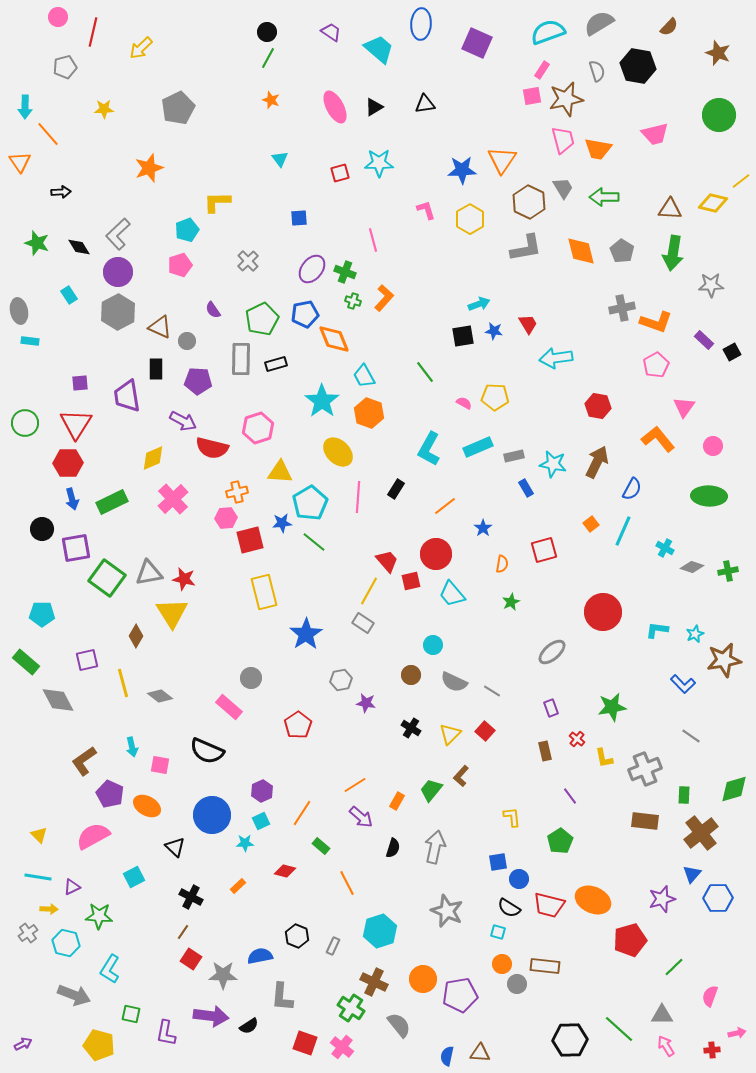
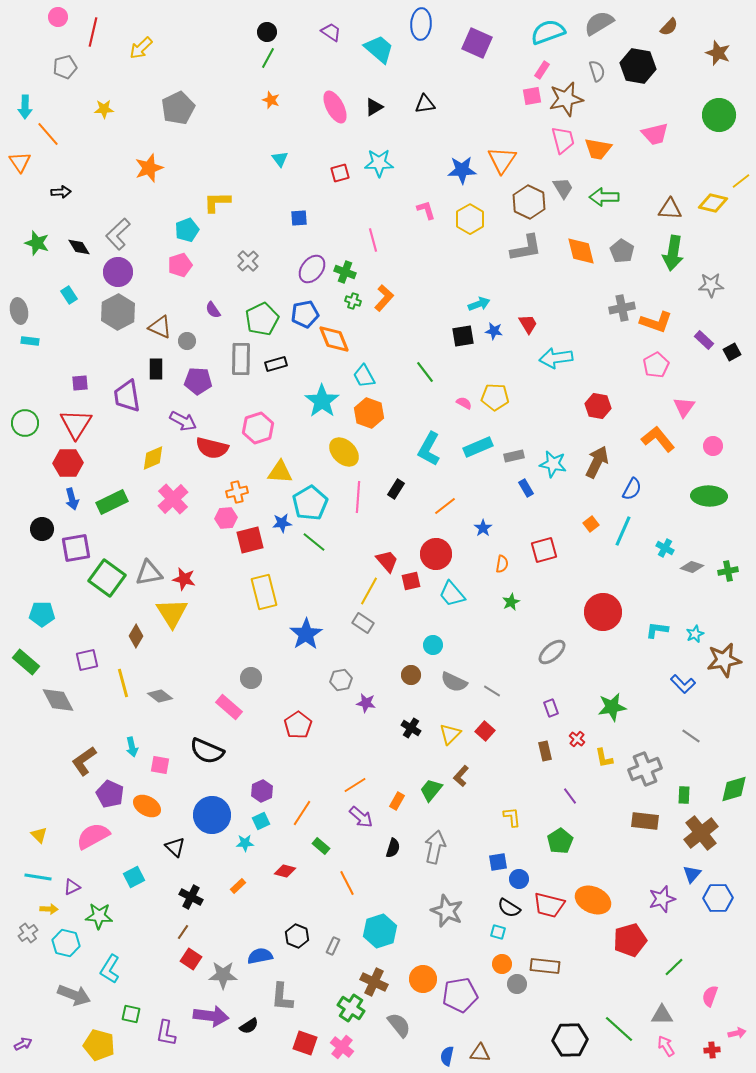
yellow ellipse at (338, 452): moved 6 px right
